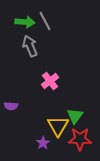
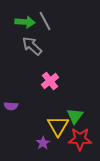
gray arrow: moved 2 px right; rotated 25 degrees counterclockwise
